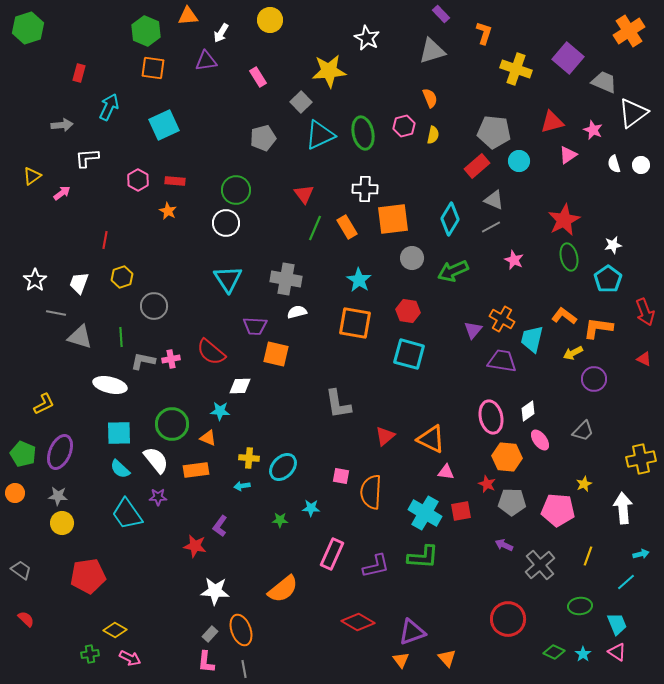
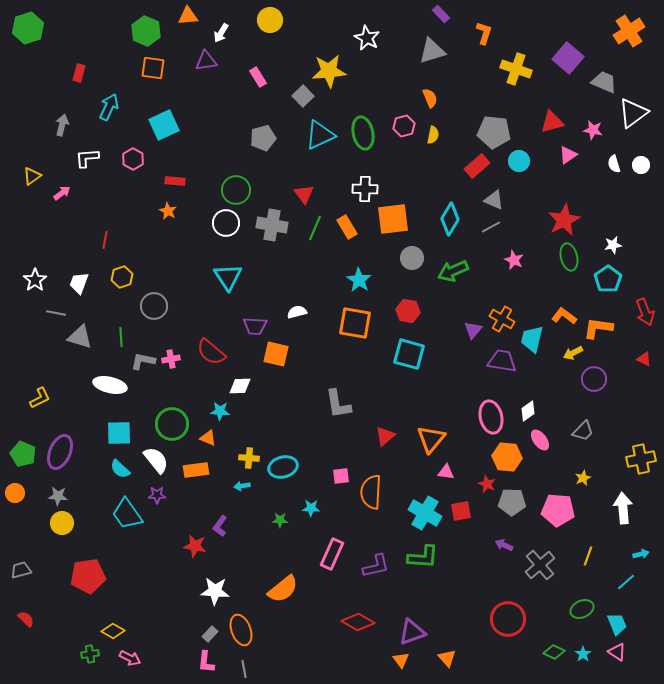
gray square at (301, 102): moved 2 px right, 6 px up
gray arrow at (62, 125): rotated 70 degrees counterclockwise
pink star at (593, 130): rotated 12 degrees counterclockwise
pink hexagon at (138, 180): moved 5 px left, 21 px up
cyan triangle at (228, 279): moved 2 px up
gray cross at (286, 279): moved 14 px left, 54 px up
yellow L-shape at (44, 404): moved 4 px left, 6 px up
orange triangle at (431, 439): rotated 44 degrees clockwise
cyan ellipse at (283, 467): rotated 32 degrees clockwise
pink square at (341, 476): rotated 18 degrees counterclockwise
yellow star at (584, 484): moved 1 px left, 6 px up
purple star at (158, 497): moved 1 px left, 2 px up
gray trapezoid at (21, 570): rotated 50 degrees counterclockwise
green ellipse at (580, 606): moved 2 px right, 3 px down; rotated 20 degrees counterclockwise
yellow diamond at (115, 630): moved 2 px left, 1 px down
